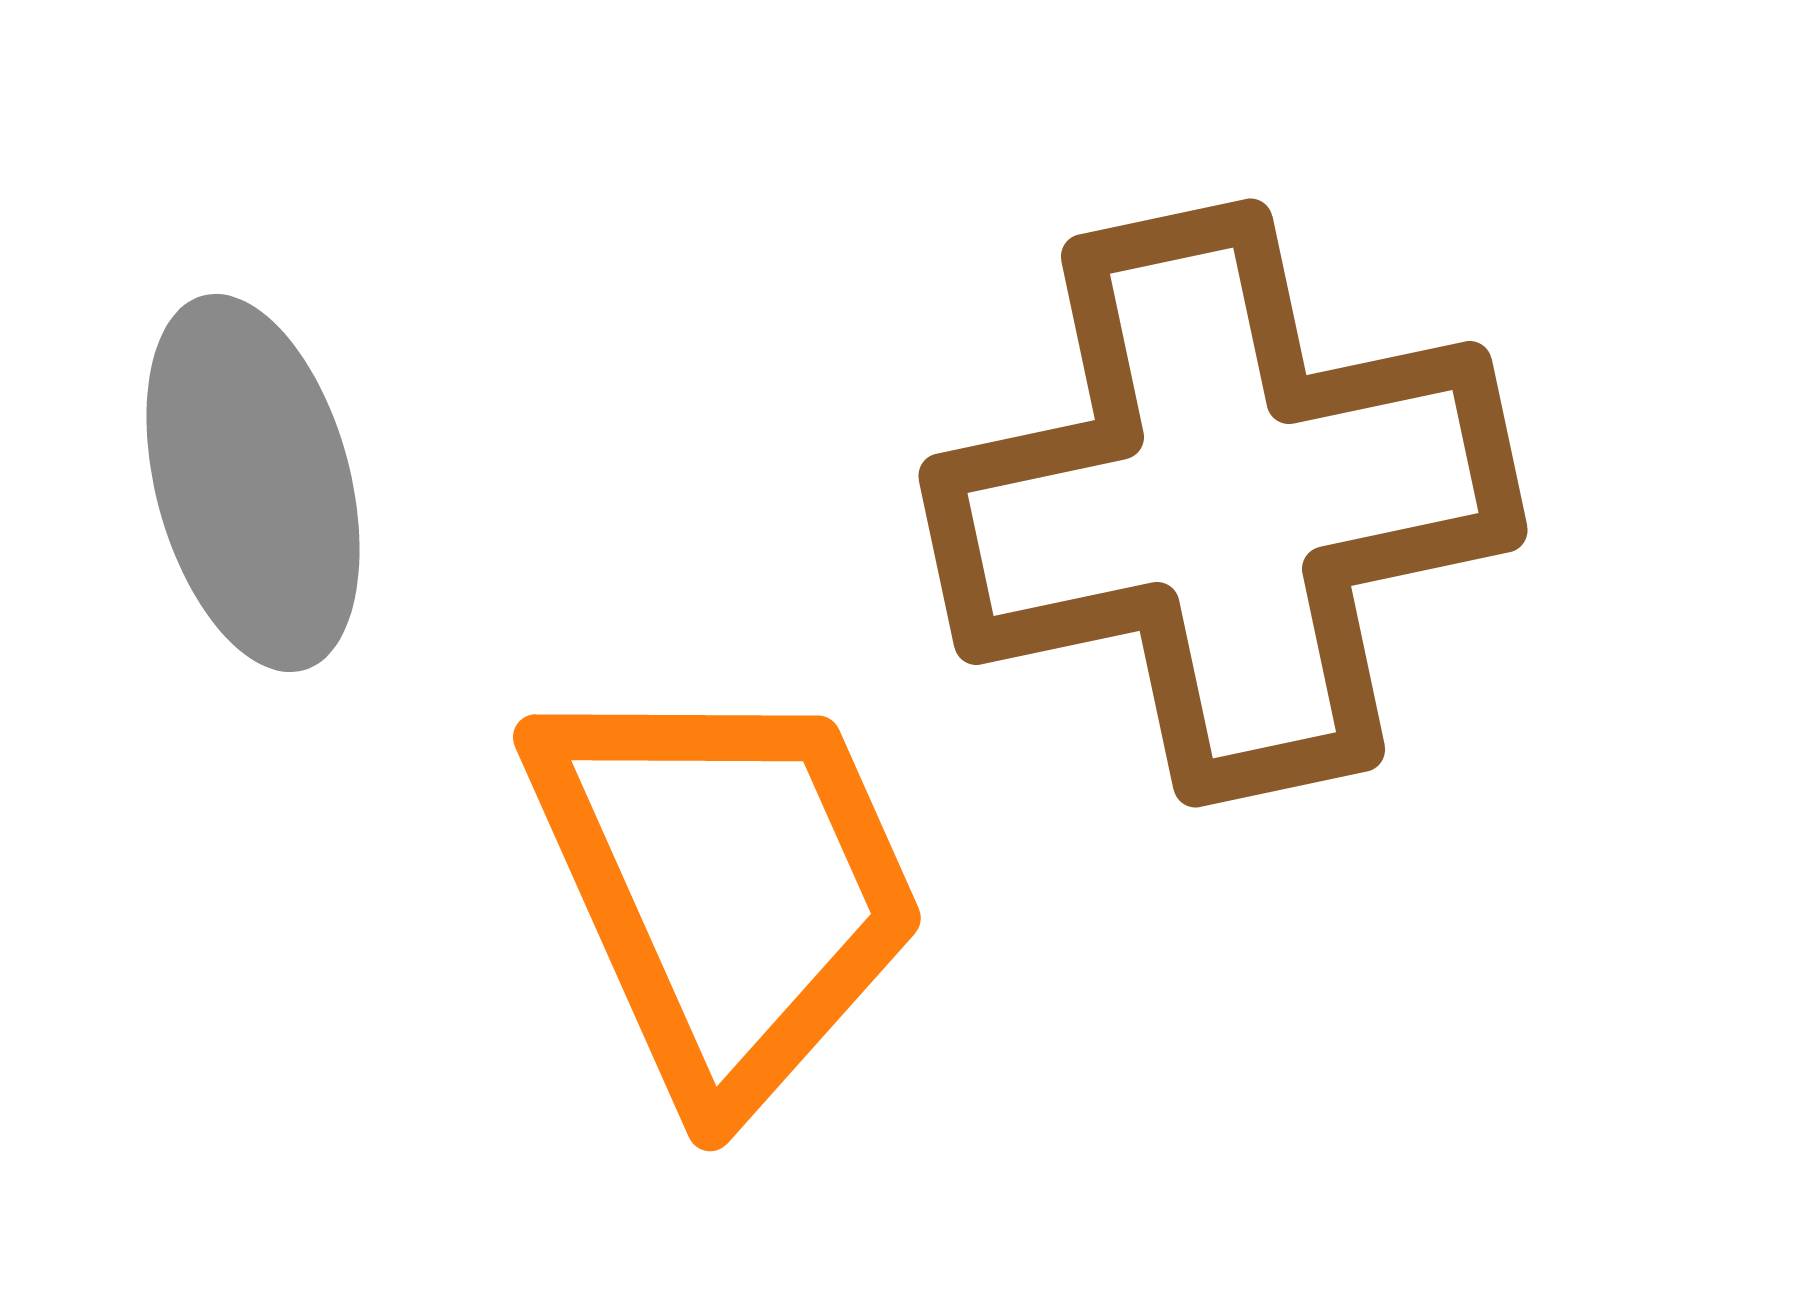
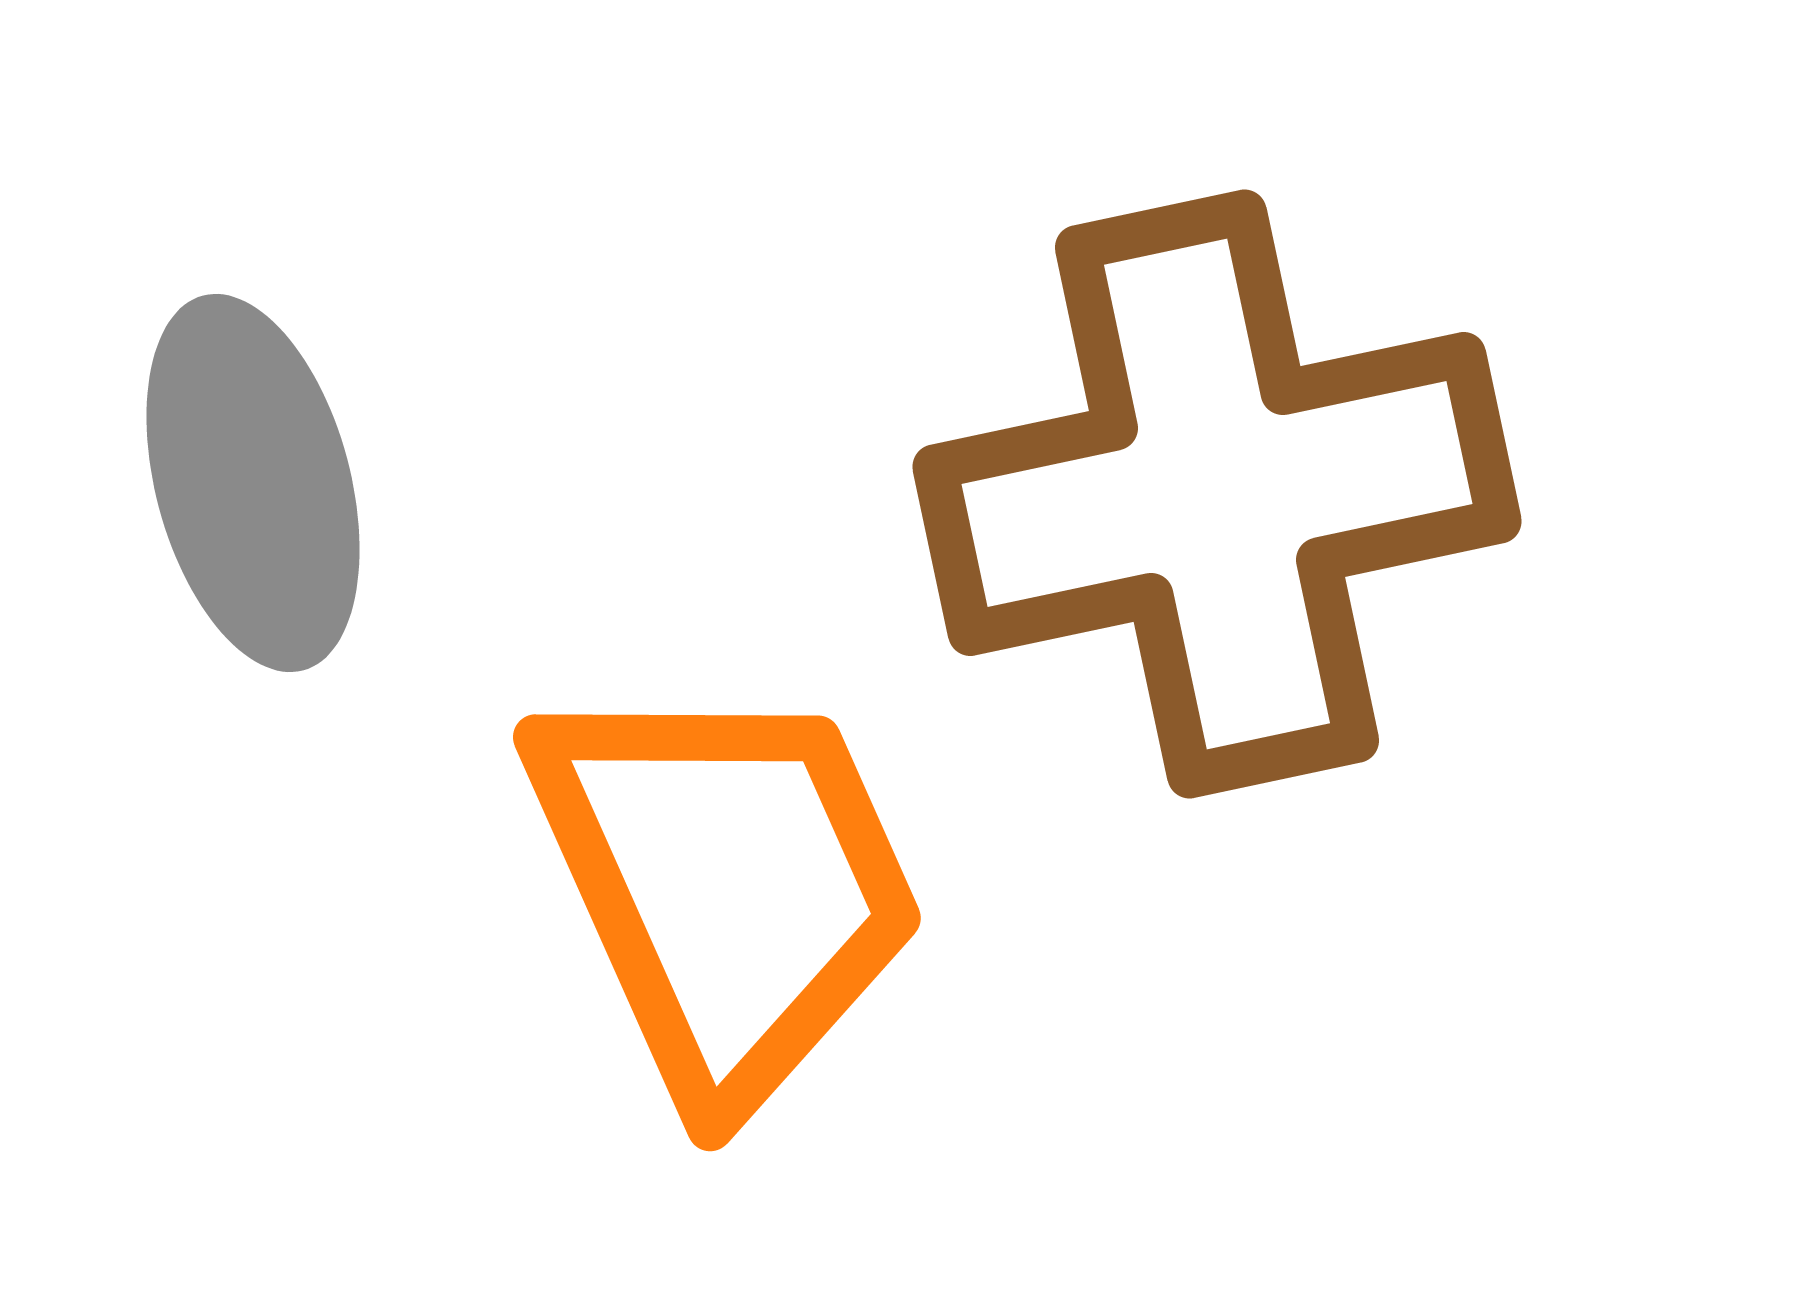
brown cross: moved 6 px left, 9 px up
